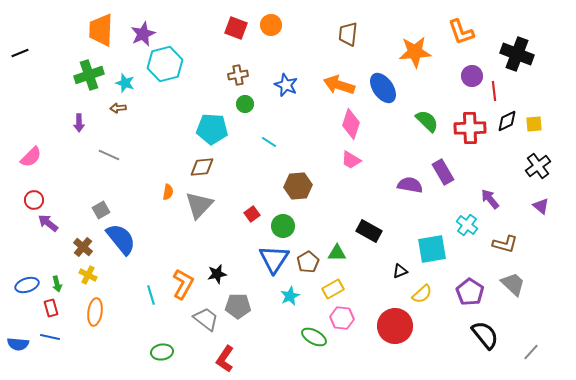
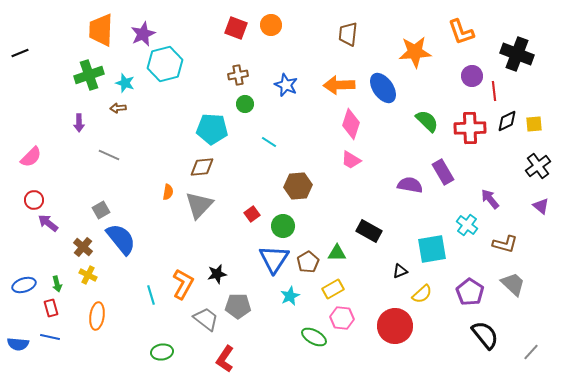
orange arrow at (339, 85): rotated 20 degrees counterclockwise
blue ellipse at (27, 285): moved 3 px left
orange ellipse at (95, 312): moved 2 px right, 4 px down
